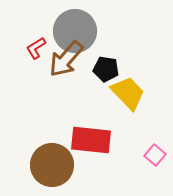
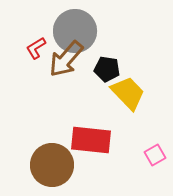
black pentagon: moved 1 px right
pink square: rotated 20 degrees clockwise
